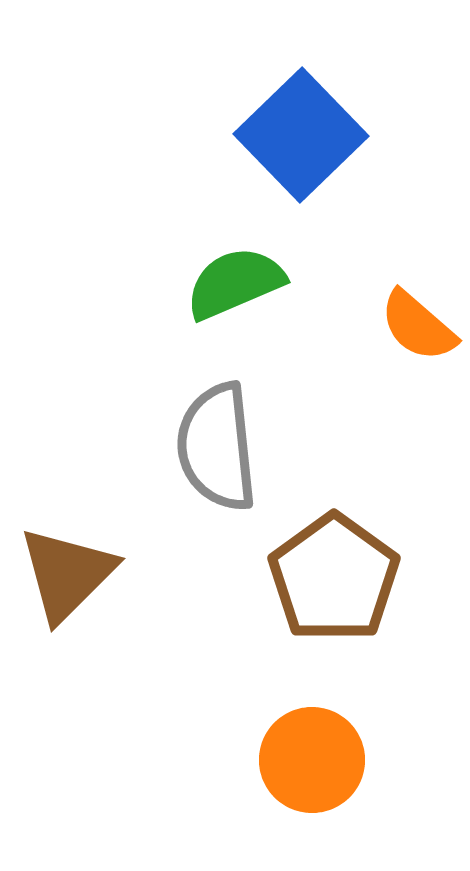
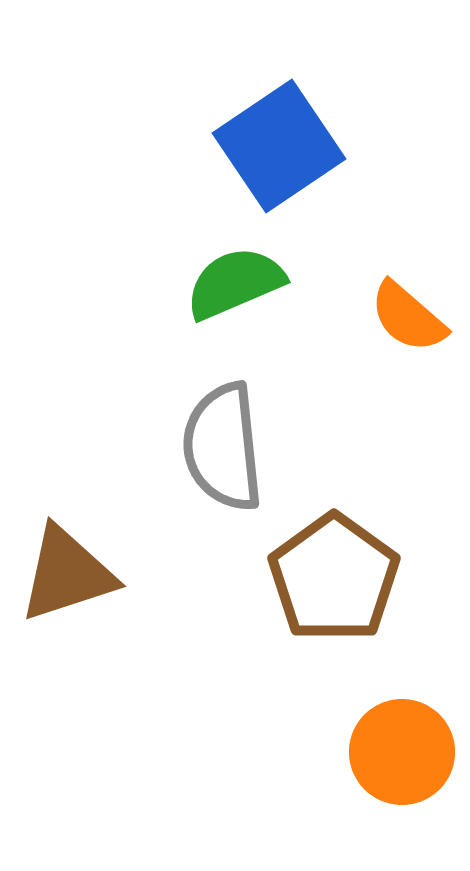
blue square: moved 22 px left, 11 px down; rotated 10 degrees clockwise
orange semicircle: moved 10 px left, 9 px up
gray semicircle: moved 6 px right
brown triangle: rotated 27 degrees clockwise
orange circle: moved 90 px right, 8 px up
